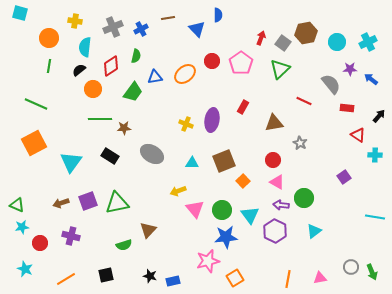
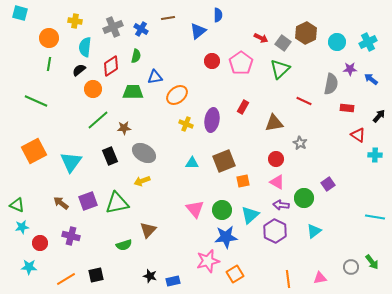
blue cross at (141, 29): rotated 32 degrees counterclockwise
blue triangle at (197, 29): moved 1 px right, 2 px down; rotated 36 degrees clockwise
brown hexagon at (306, 33): rotated 15 degrees counterclockwise
red arrow at (261, 38): rotated 96 degrees clockwise
green line at (49, 66): moved 2 px up
orange ellipse at (185, 74): moved 8 px left, 21 px down
gray semicircle at (331, 84): rotated 50 degrees clockwise
green trapezoid at (133, 92): rotated 125 degrees counterclockwise
green line at (36, 104): moved 3 px up
green line at (100, 119): moved 2 px left, 1 px down; rotated 40 degrees counterclockwise
orange square at (34, 143): moved 8 px down
gray ellipse at (152, 154): moved 8 px left, 1 px up
black rectangle at (110, 156): rotated 36 degrees clockwise
red circle at (273, 160): moved 3 px right, 1 px up
purple square at (344, 177): moved 16 px left, 7 px down
orange square at (243, 181): rotated 32 degrees clockwise
yellow arrow at (178, 191): moved 36 px left, 10 px up
brown arrow at (61, 203): rotated 56 degrees clockwise
cyan triangle at (250, 215): rotated 24 degrees clockwise
cyan star at (25, 269): moved 4 px right, 2 px up; rotated 21 degrees counterclockwise
green arrow at (372, 272): moved 10 px up; rotated 14 degrees counterclockwise
black square at (106, 275): moved 10 px left
orange square at (235, 278): moved 4 px up
orange line at (288, 279): rotated 18 degrees counterclockwise
